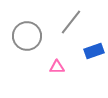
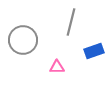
gray line: rotated 24 degrees counterclockwise
gray circle: moved 4 px left, 4 px down
